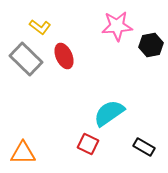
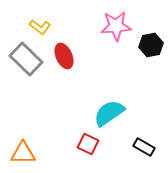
pink star: moved 1 px left
